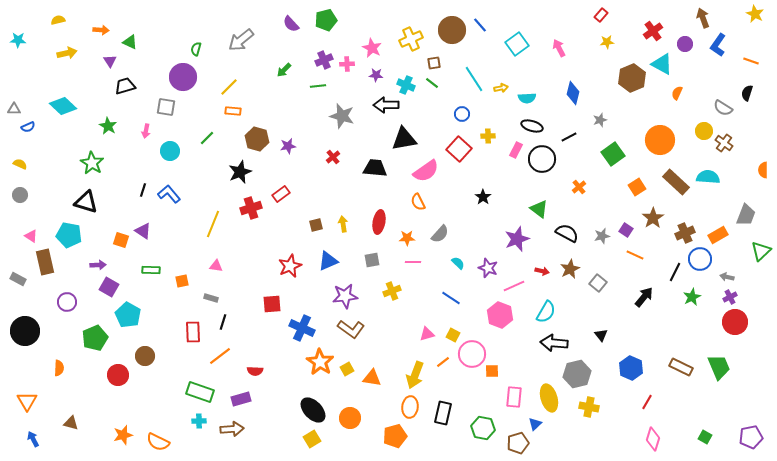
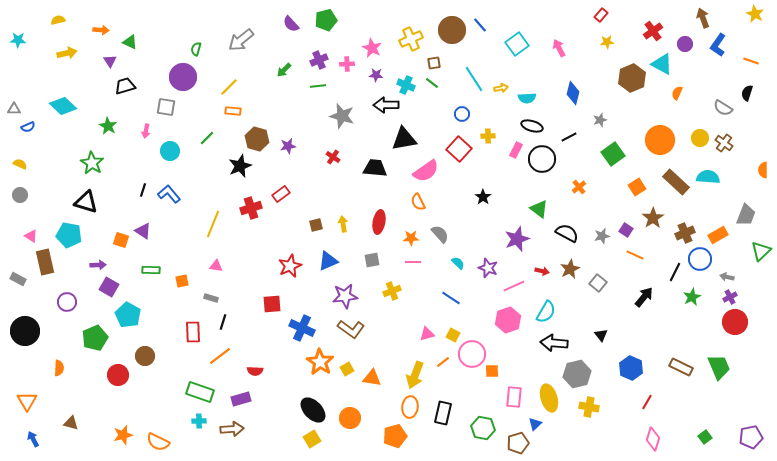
purple cross at (324, 60): moved 5 px left
yellow circle at (704, 131): moved 4 px left, 7 px down
red cross at (333, 157): rotated 16 degrees counterclockwise
black star at (240, 172): moved 6 px up
gray semicircle at (440, 234): rotated 84 degrees counterclockwise
orange star at (407, 238): moved 4 px right
pink hexagon at (500, 315): moved 8 px right, 5 px down; rotated 20 degrees clockwise
green square at (705, 437): rotated 24 degrees clockwise
